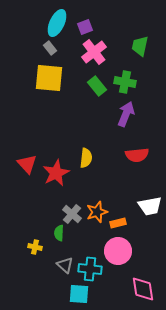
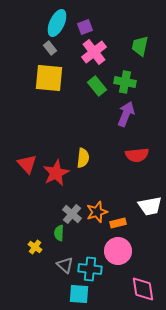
yellow semicircle: moved 3 px left
yellow cross: rotated 24 degrees clockwise
